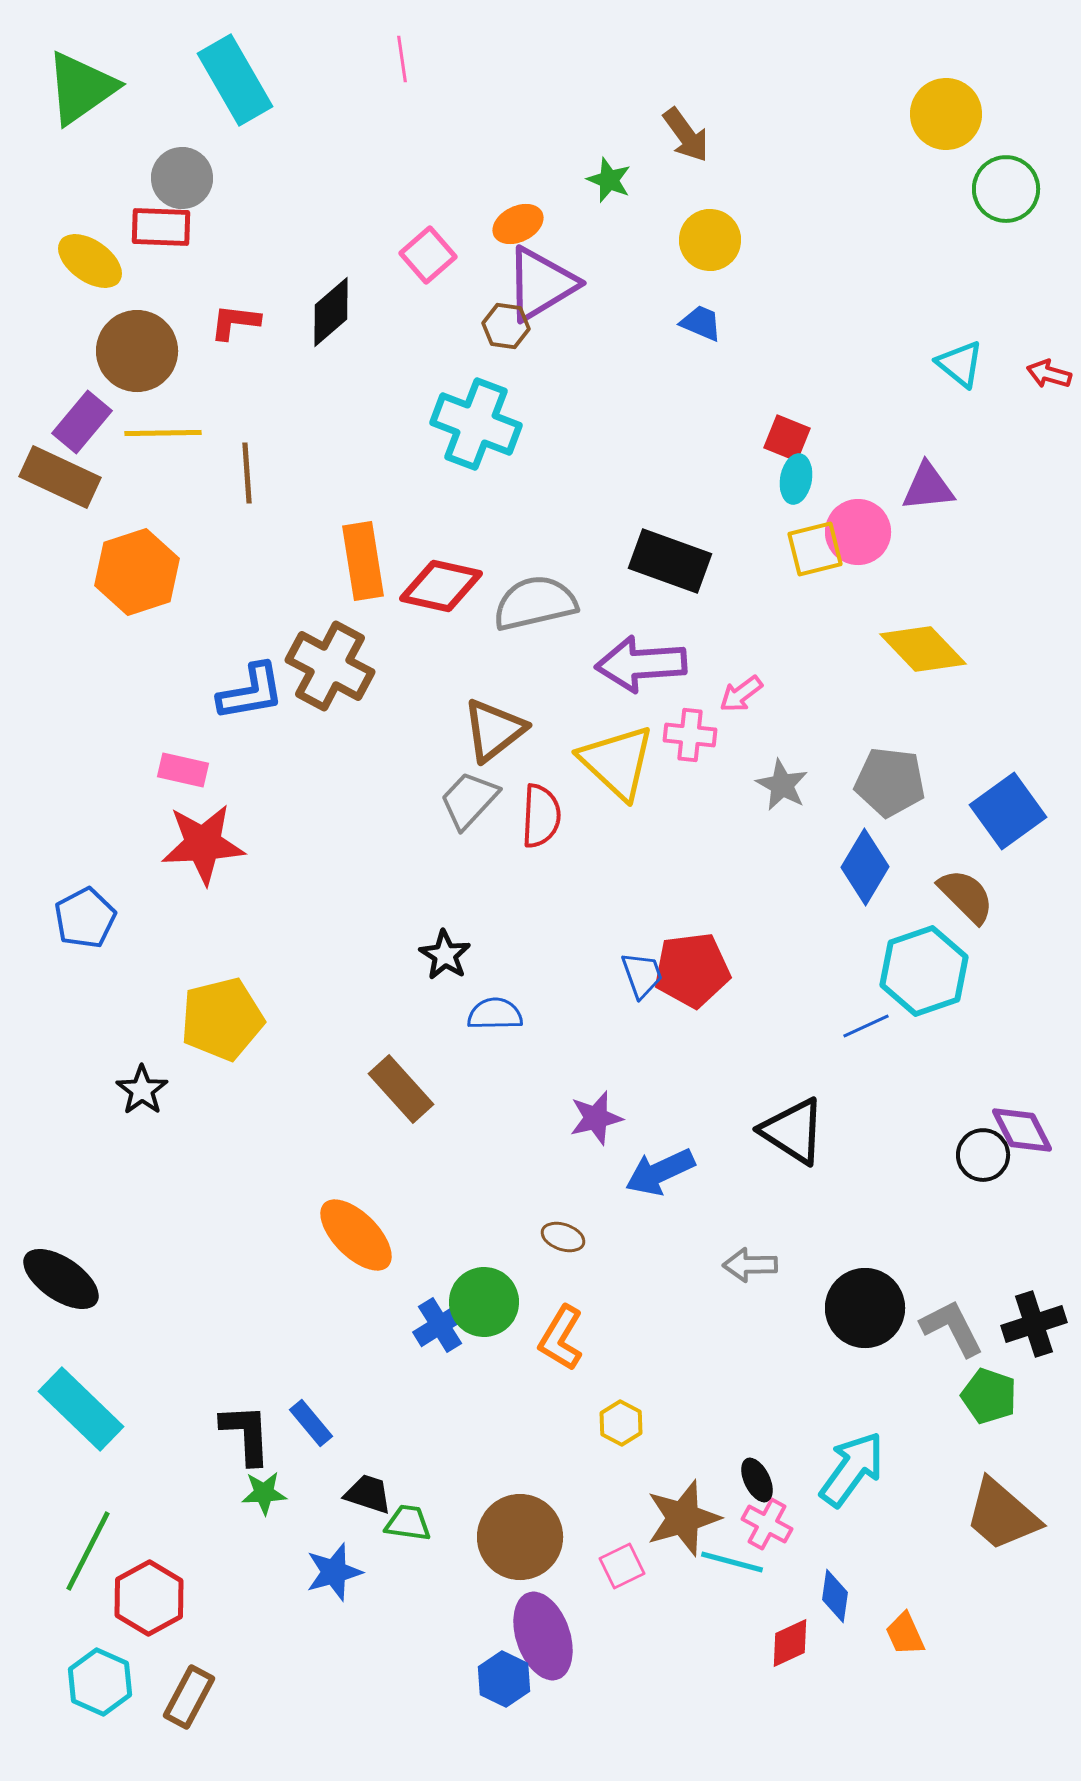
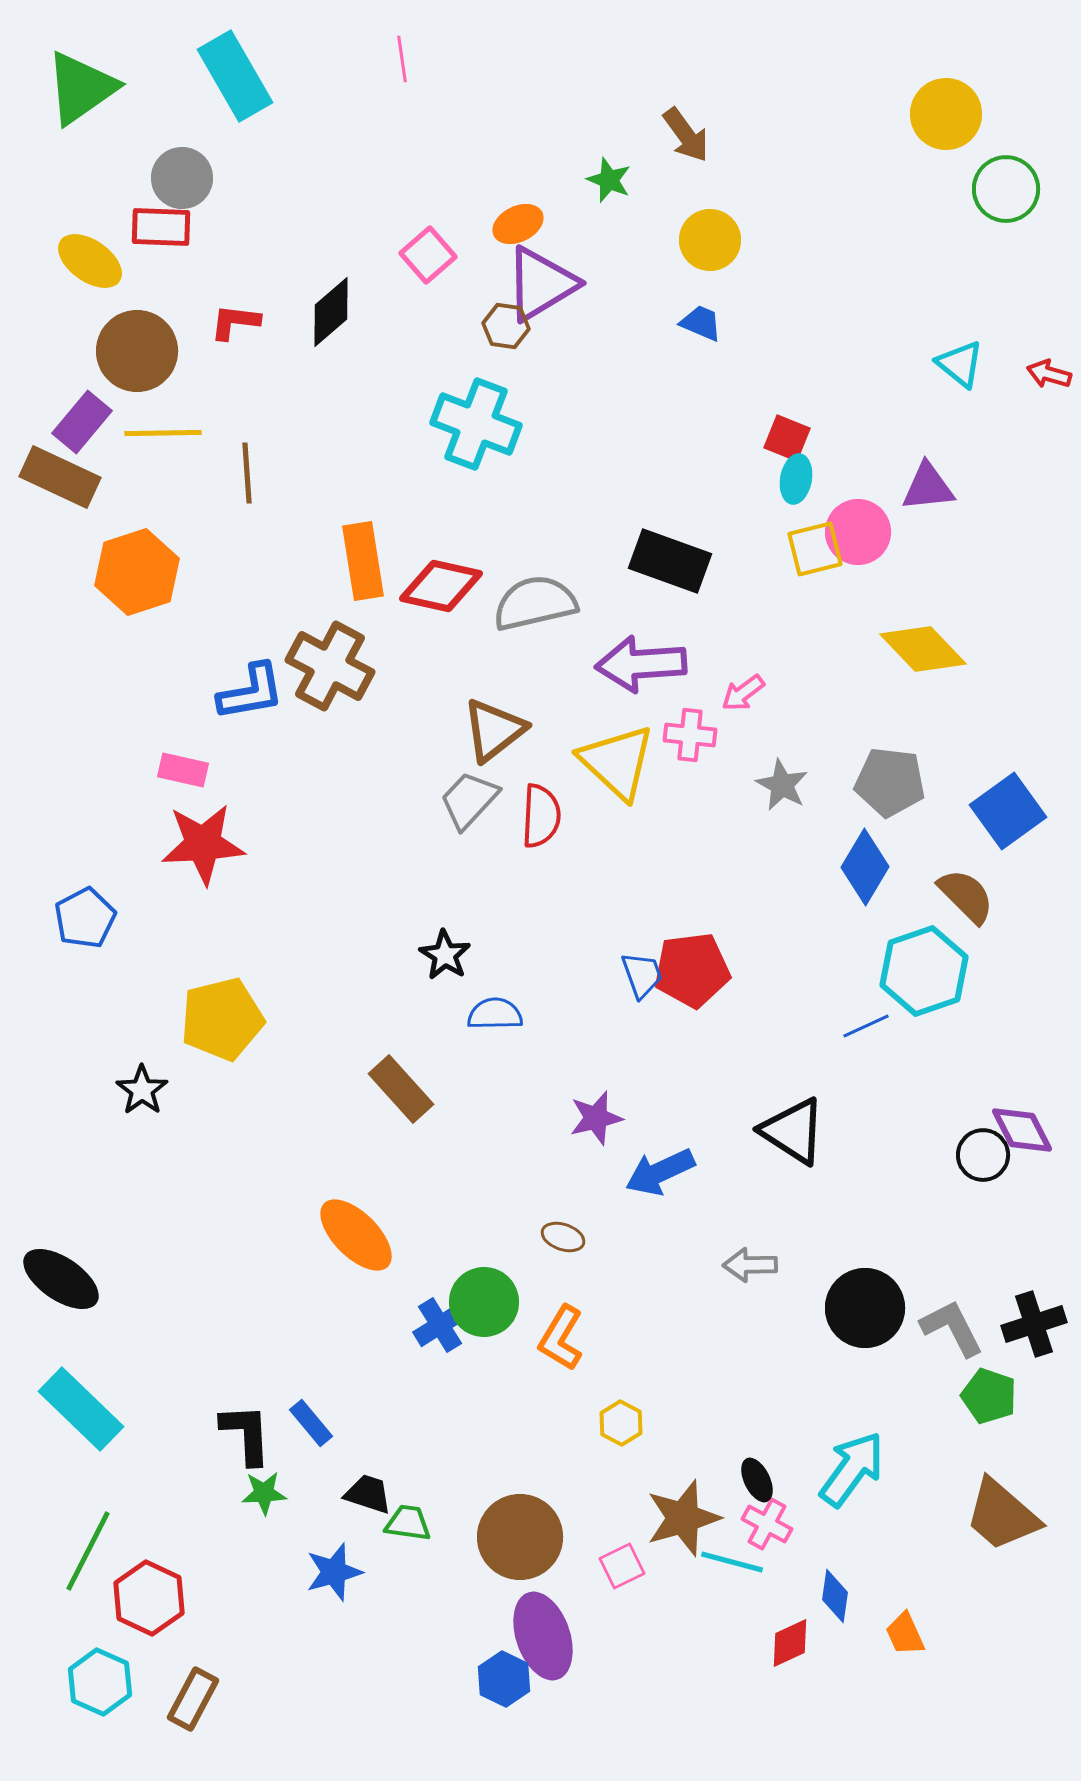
cyan rectangle at (235, 80): moved 4 px up
pink arrow at (741, 694): moved 2 px right, 1 px up
red hexagon at (149, 1598): rotated 6 degrees counterclockwise
brown rectangle at (189, 1697): moved 4 px right, 2 px down
